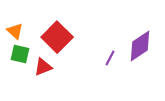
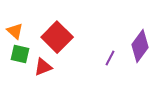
purple diamond: rotated 20 degrees counterclockwise
